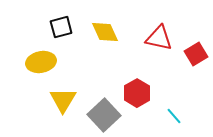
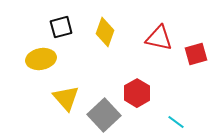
yellow diamond: rotated 44 degrees clockwise
red square: rotated 15 degrees clockwise
yellow ellipse: moved 3 px up
yellow triangle: moved 3 px right, 2 px up; rotated 12 degrees counterclockwise
cyan line: moved 2 px right, 6 px down; rotated 12 degrees counterclockwise
